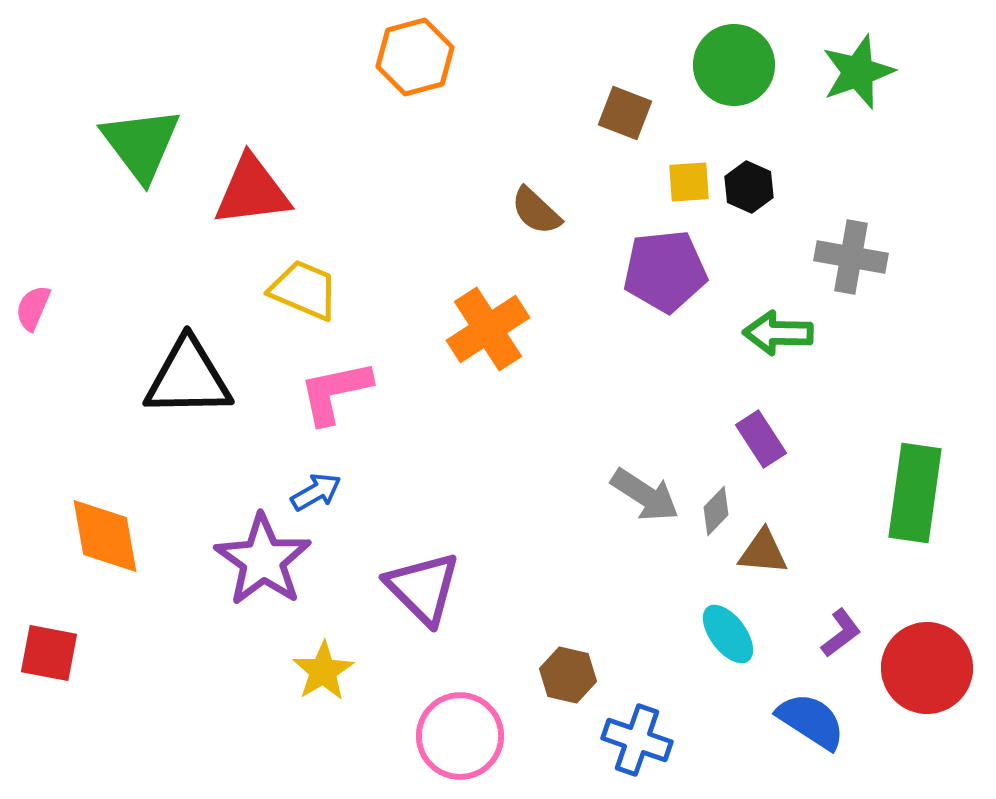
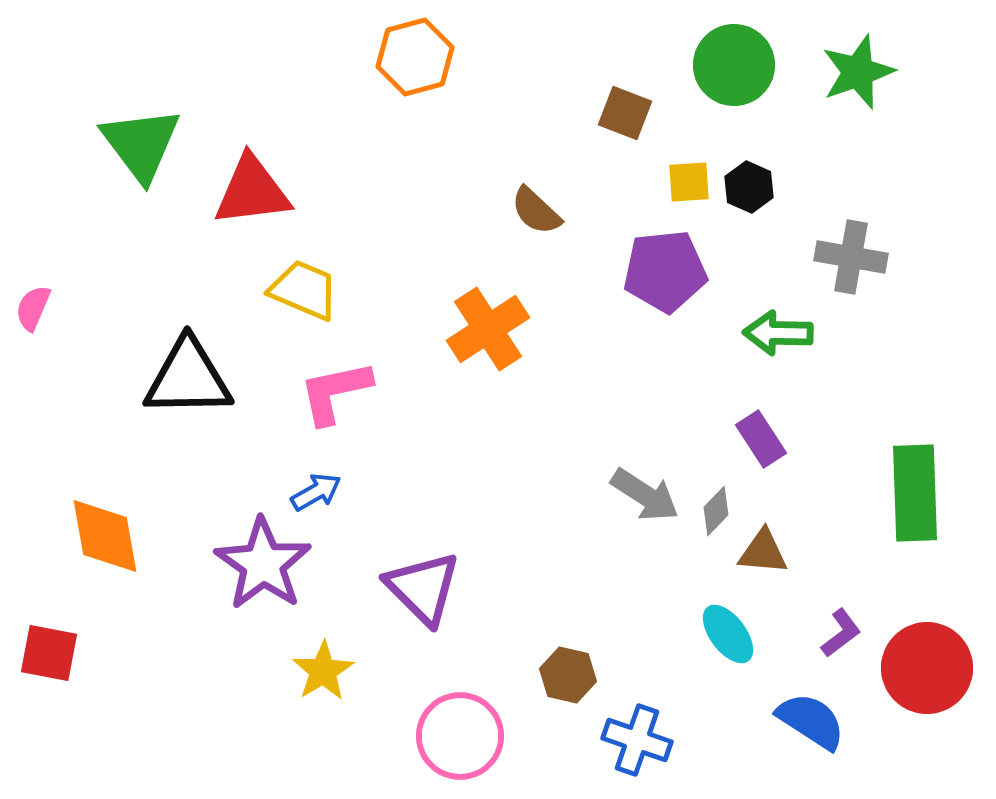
green rectangle: rotated 10 degrees counterclockwise
purple star: moved 4 px down
